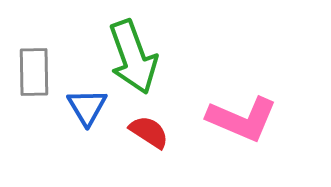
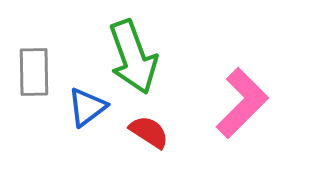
blue triangle: rotated 24 degrees clockwise
pink L-shape: moved 16 px up; rotated 68 degrees counterclockwise
